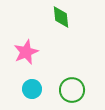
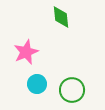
cyan circle: moved 5 px right, 5 px up
